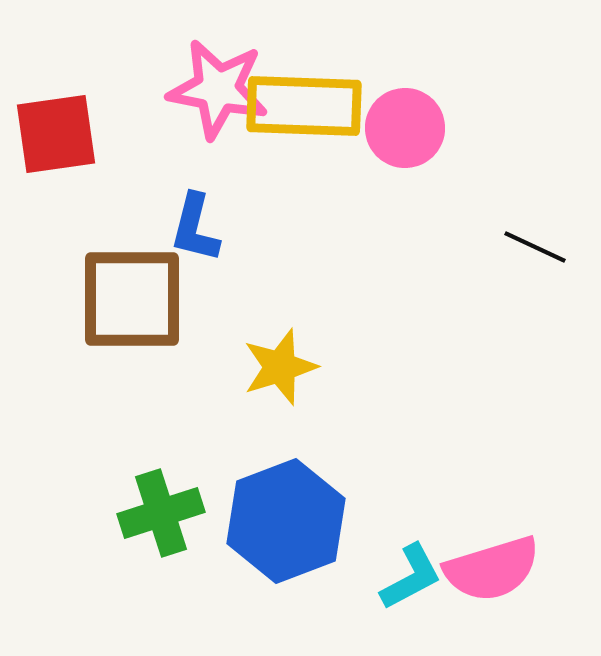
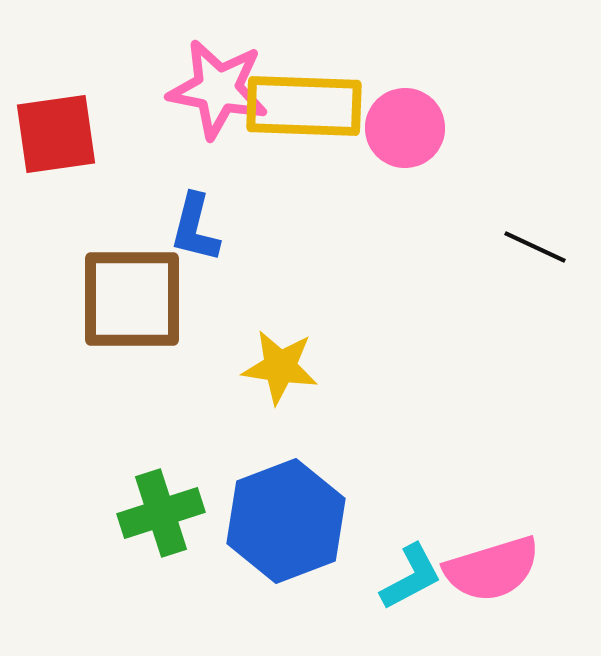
yellow star: rotated 26 degrees clockwise
